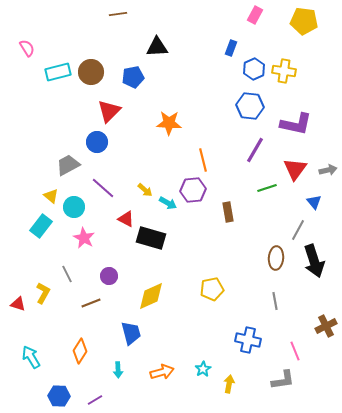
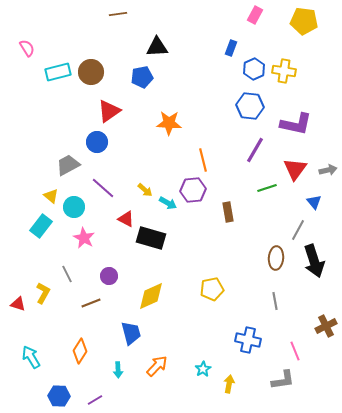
blue pentagon at (133, 77): moved 9 px right
red triangle at (109, 111): rotated 10 degrees clockwise
orange arrow at (162, 372): moved 5 px left, 6 px up; rotated 30 degrees counterclockwise
